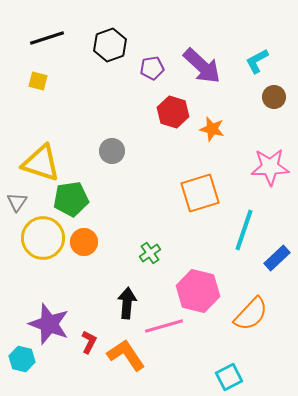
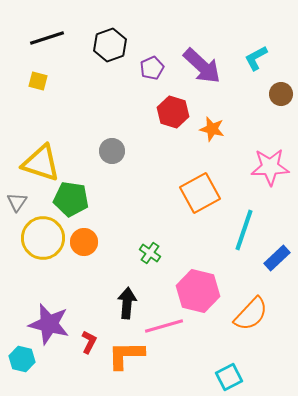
cyan L-shape: moved 1 px left, 3 px up
purple pentagon: rotated 15 degrees counterclockwise
brown circle: moved 7 px right, 3 px up
orange square: rotated 12 degrees counterclockwise
green pentagon: rotated 16 degrees clockwise
green cross: rotated 20 degrees counterclockwise
purple star: rotated 6 degrees counterclockwise
orange L-shape: rotated 57 degrees counterclockwise
